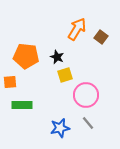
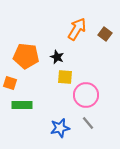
brown square: moved 4 px right, 3 px up
yellow square: moved 2 px down; rotated 21 degrees clockwise
orange square: moved 1 px down; rotated 24 degrees clockwise
